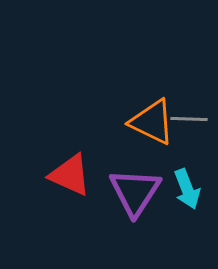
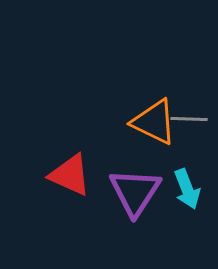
orange triangle: moved 2 px right
